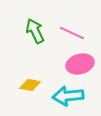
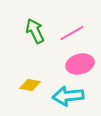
pink line: rotated 55 degrees counterclockwise
